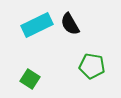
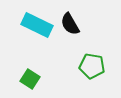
cyan rectangle: rotated 52 degrees clockwise
